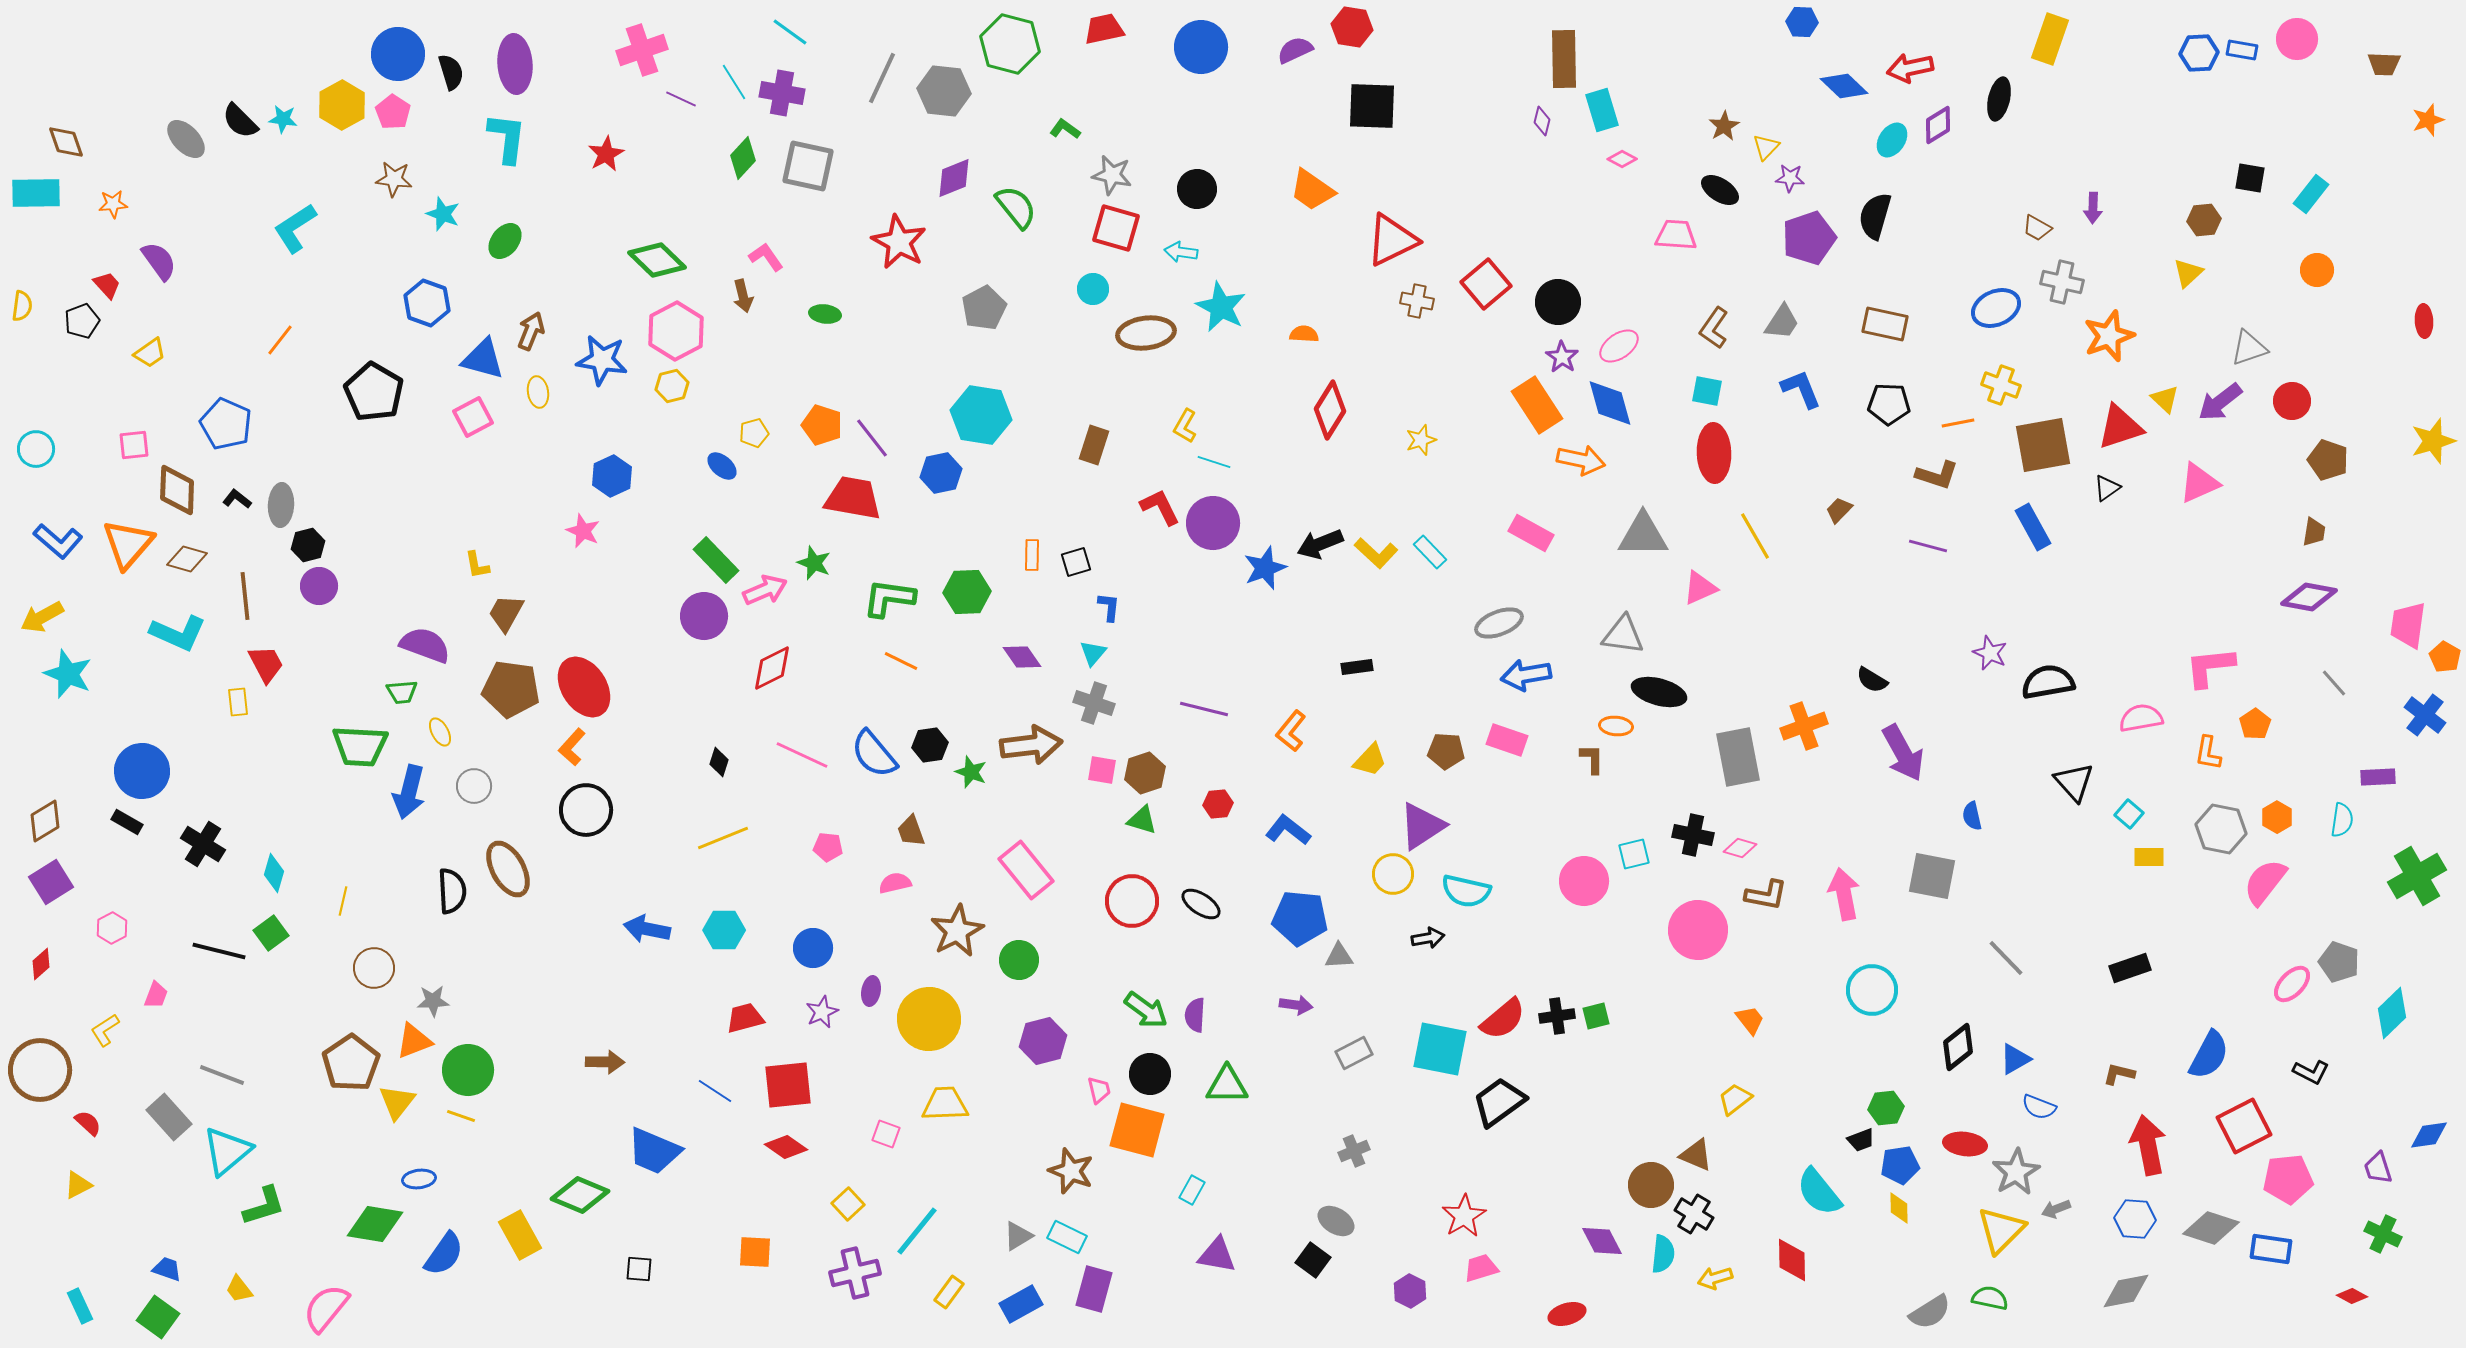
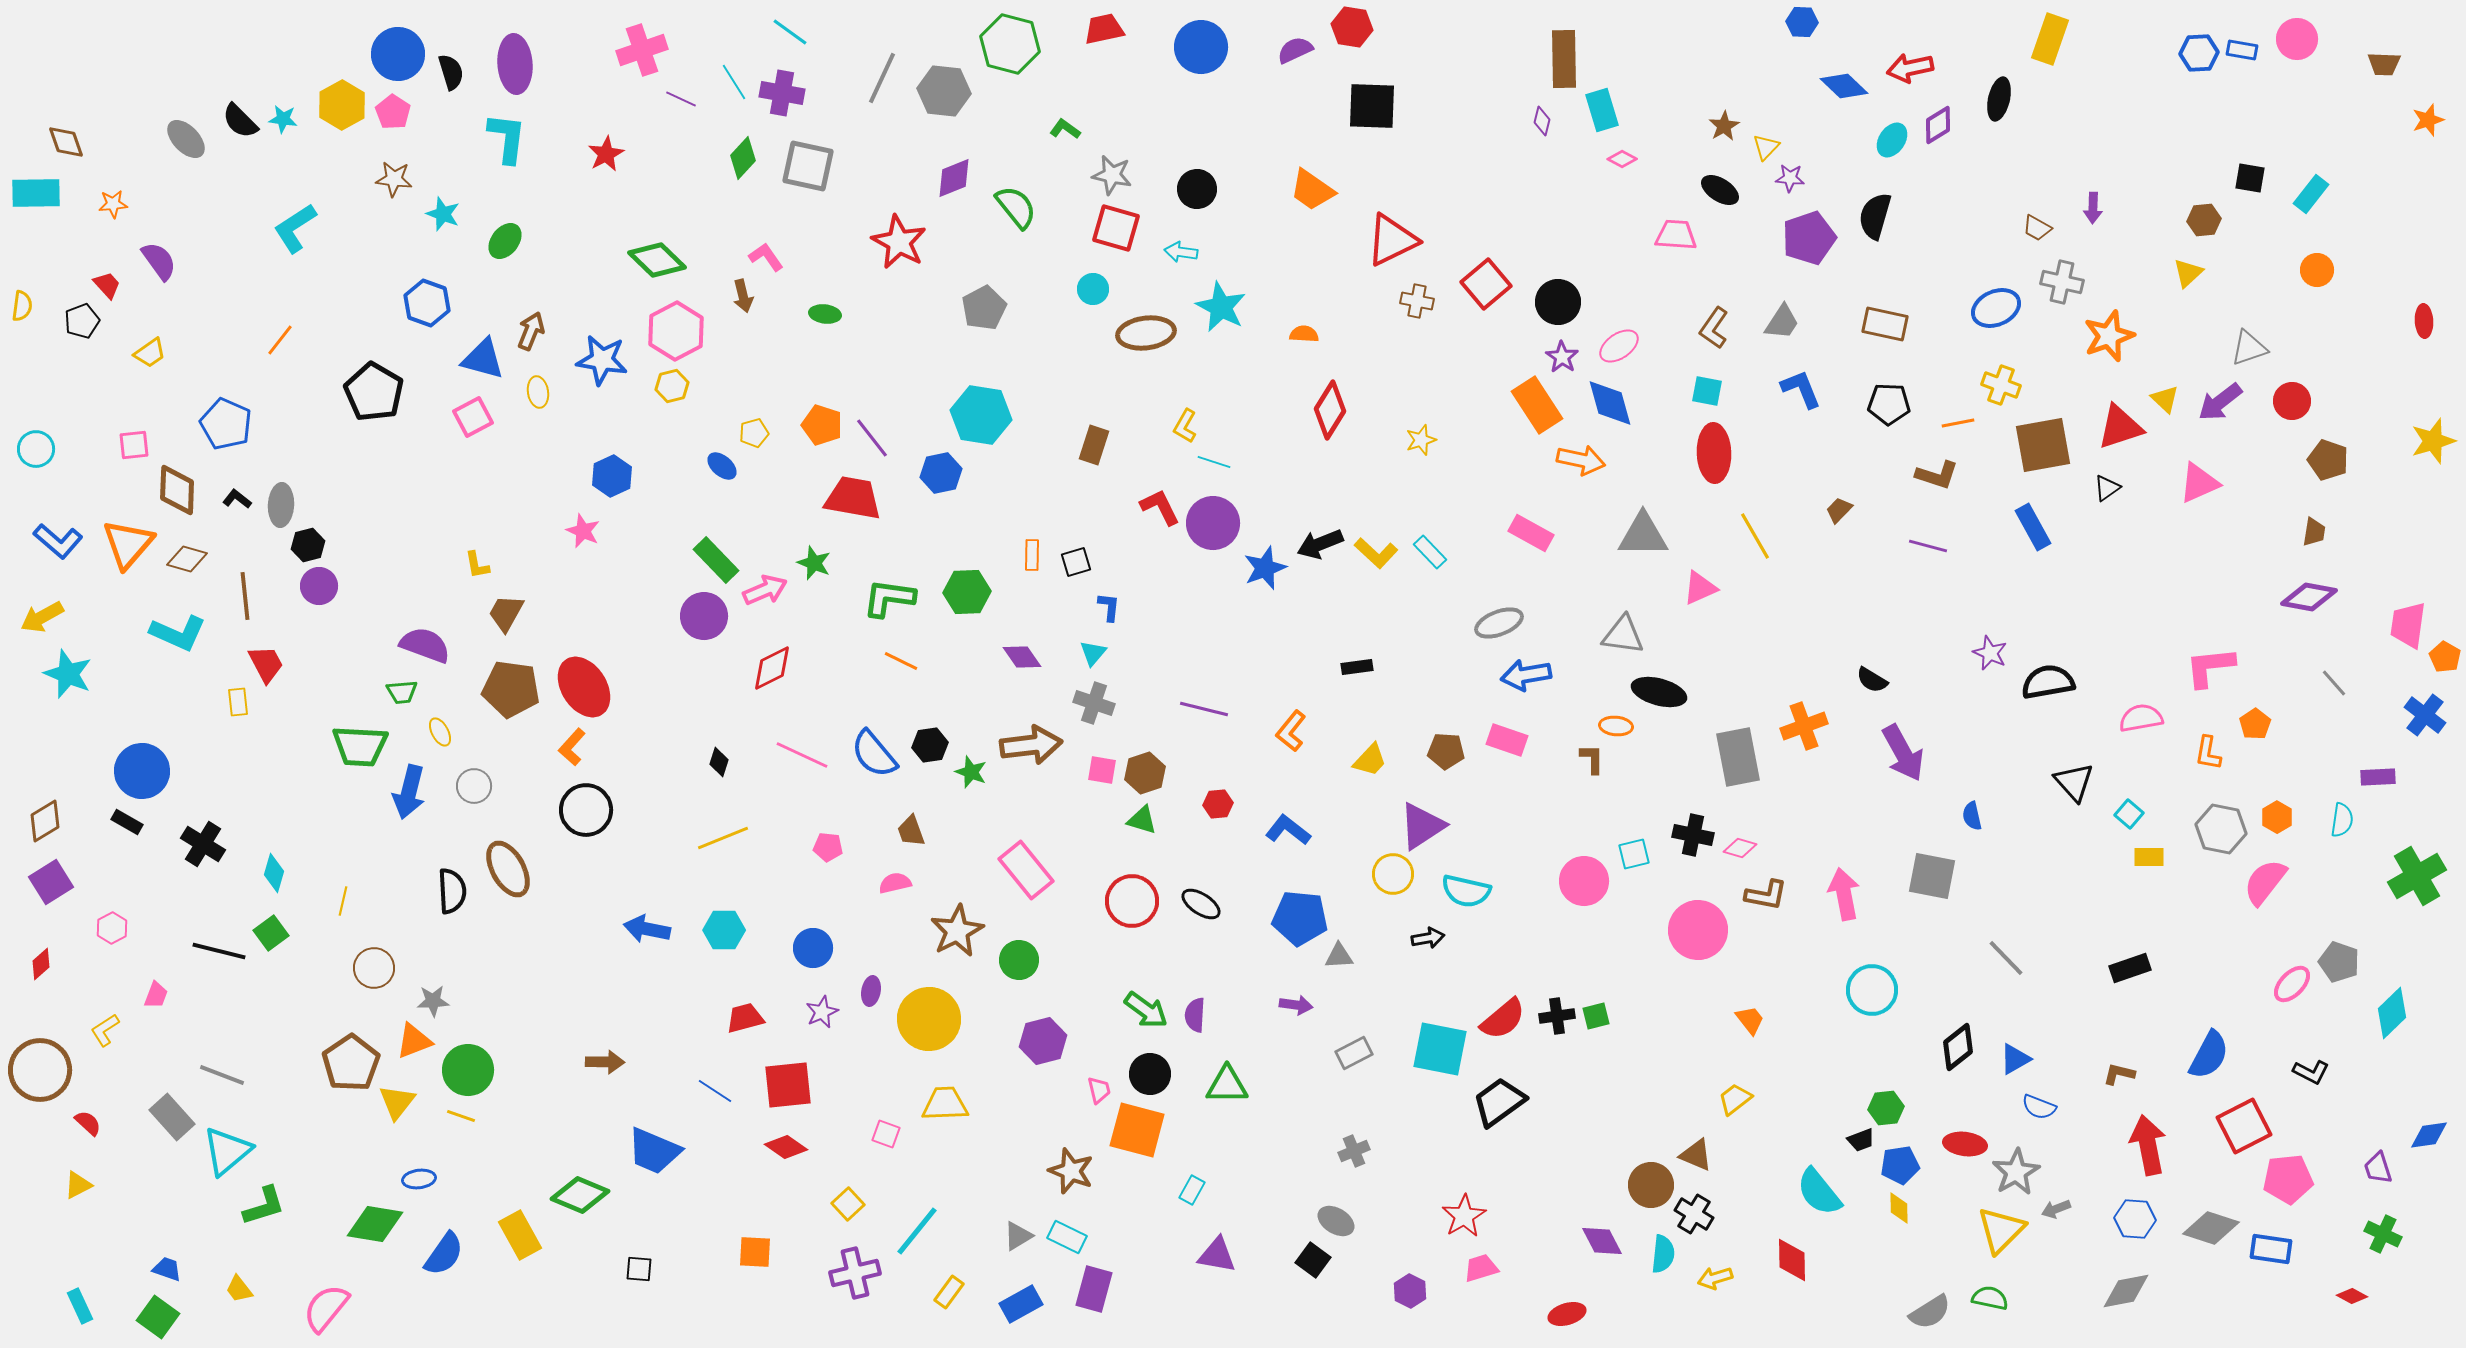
gray rectangle at (169, 1117): moved 3 px right
